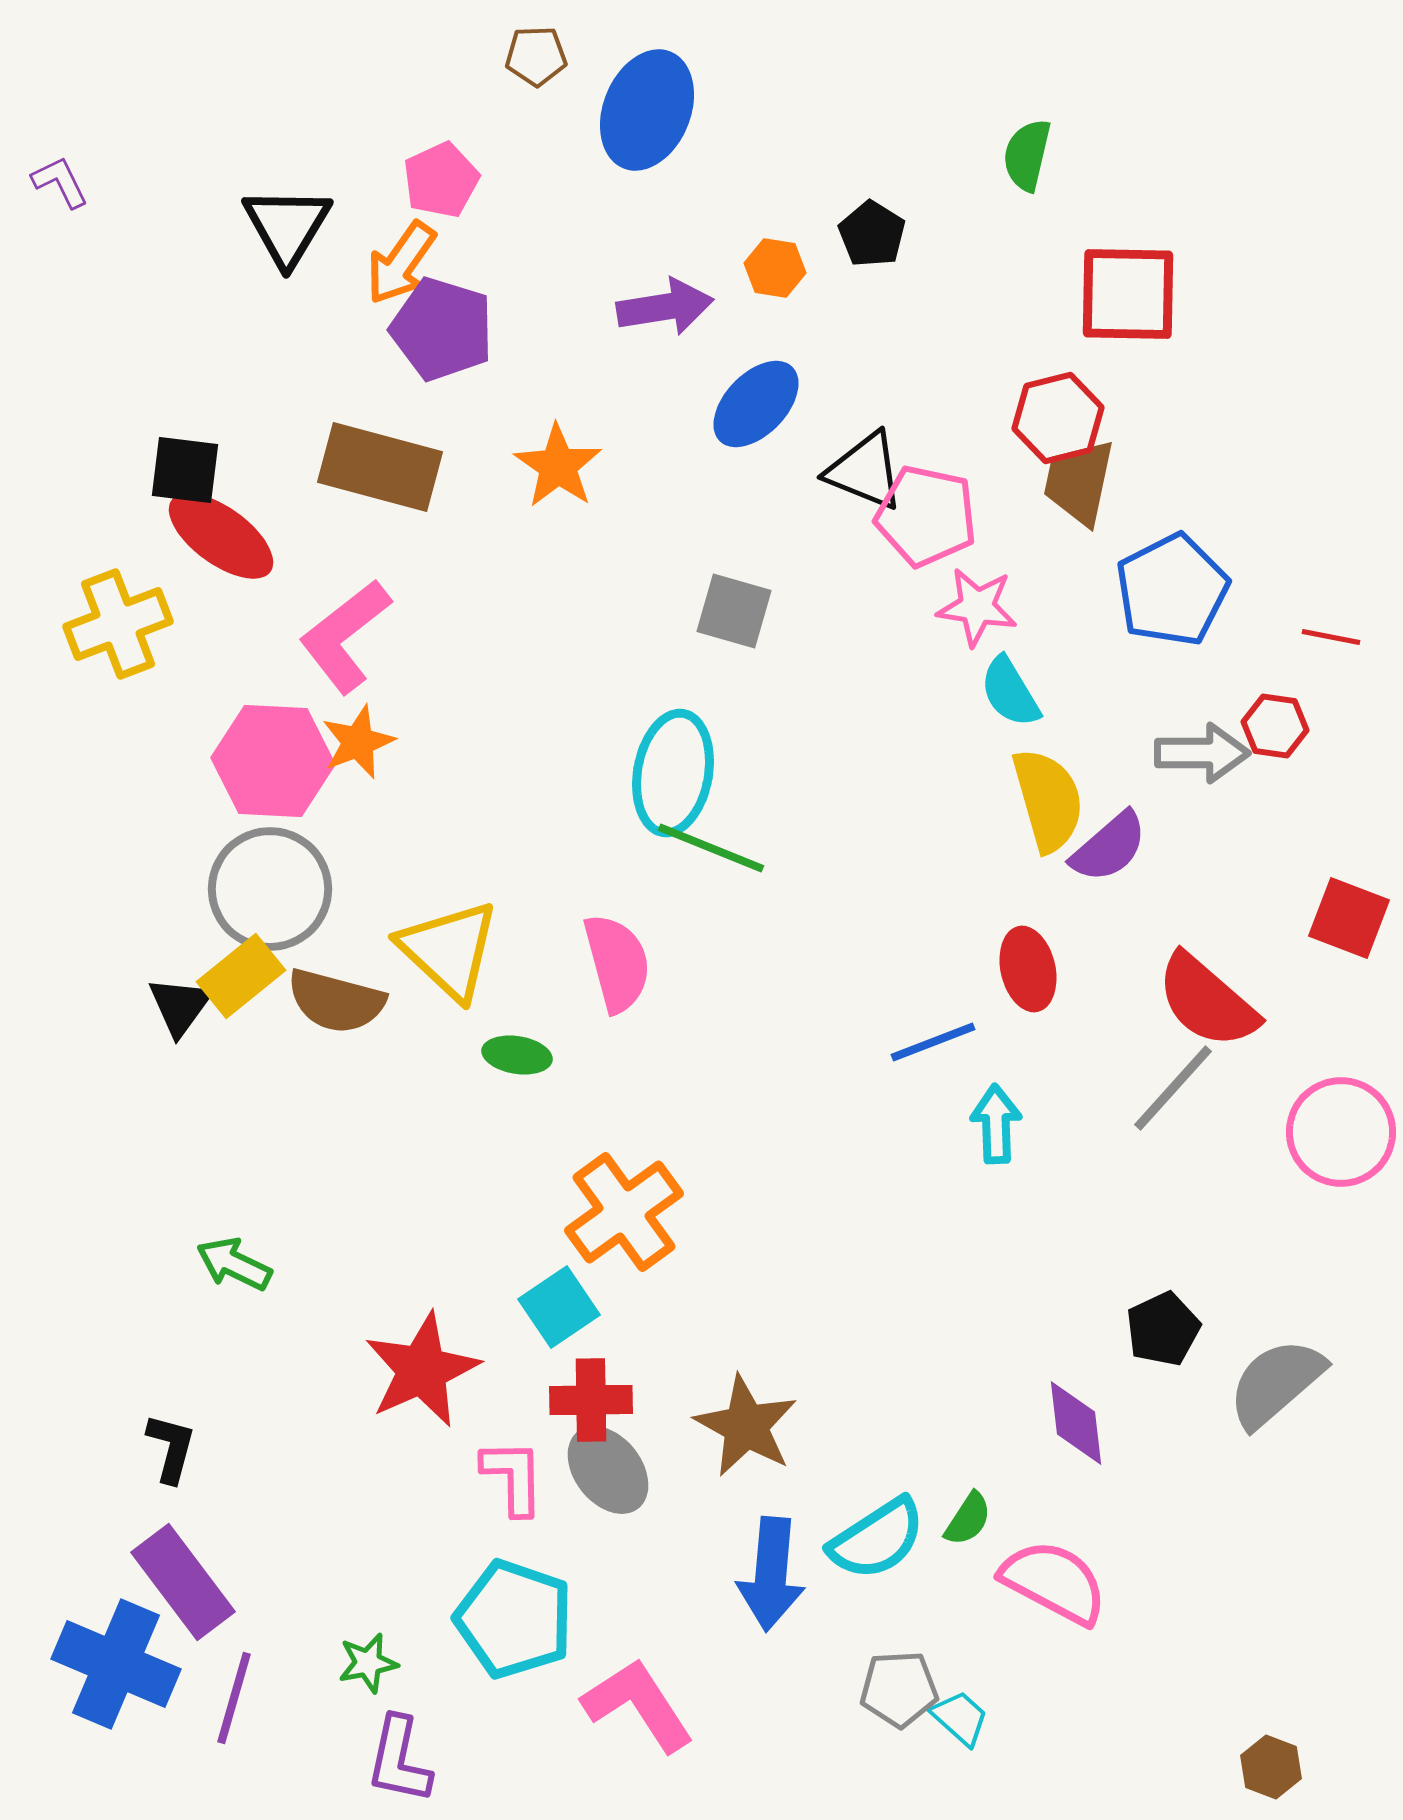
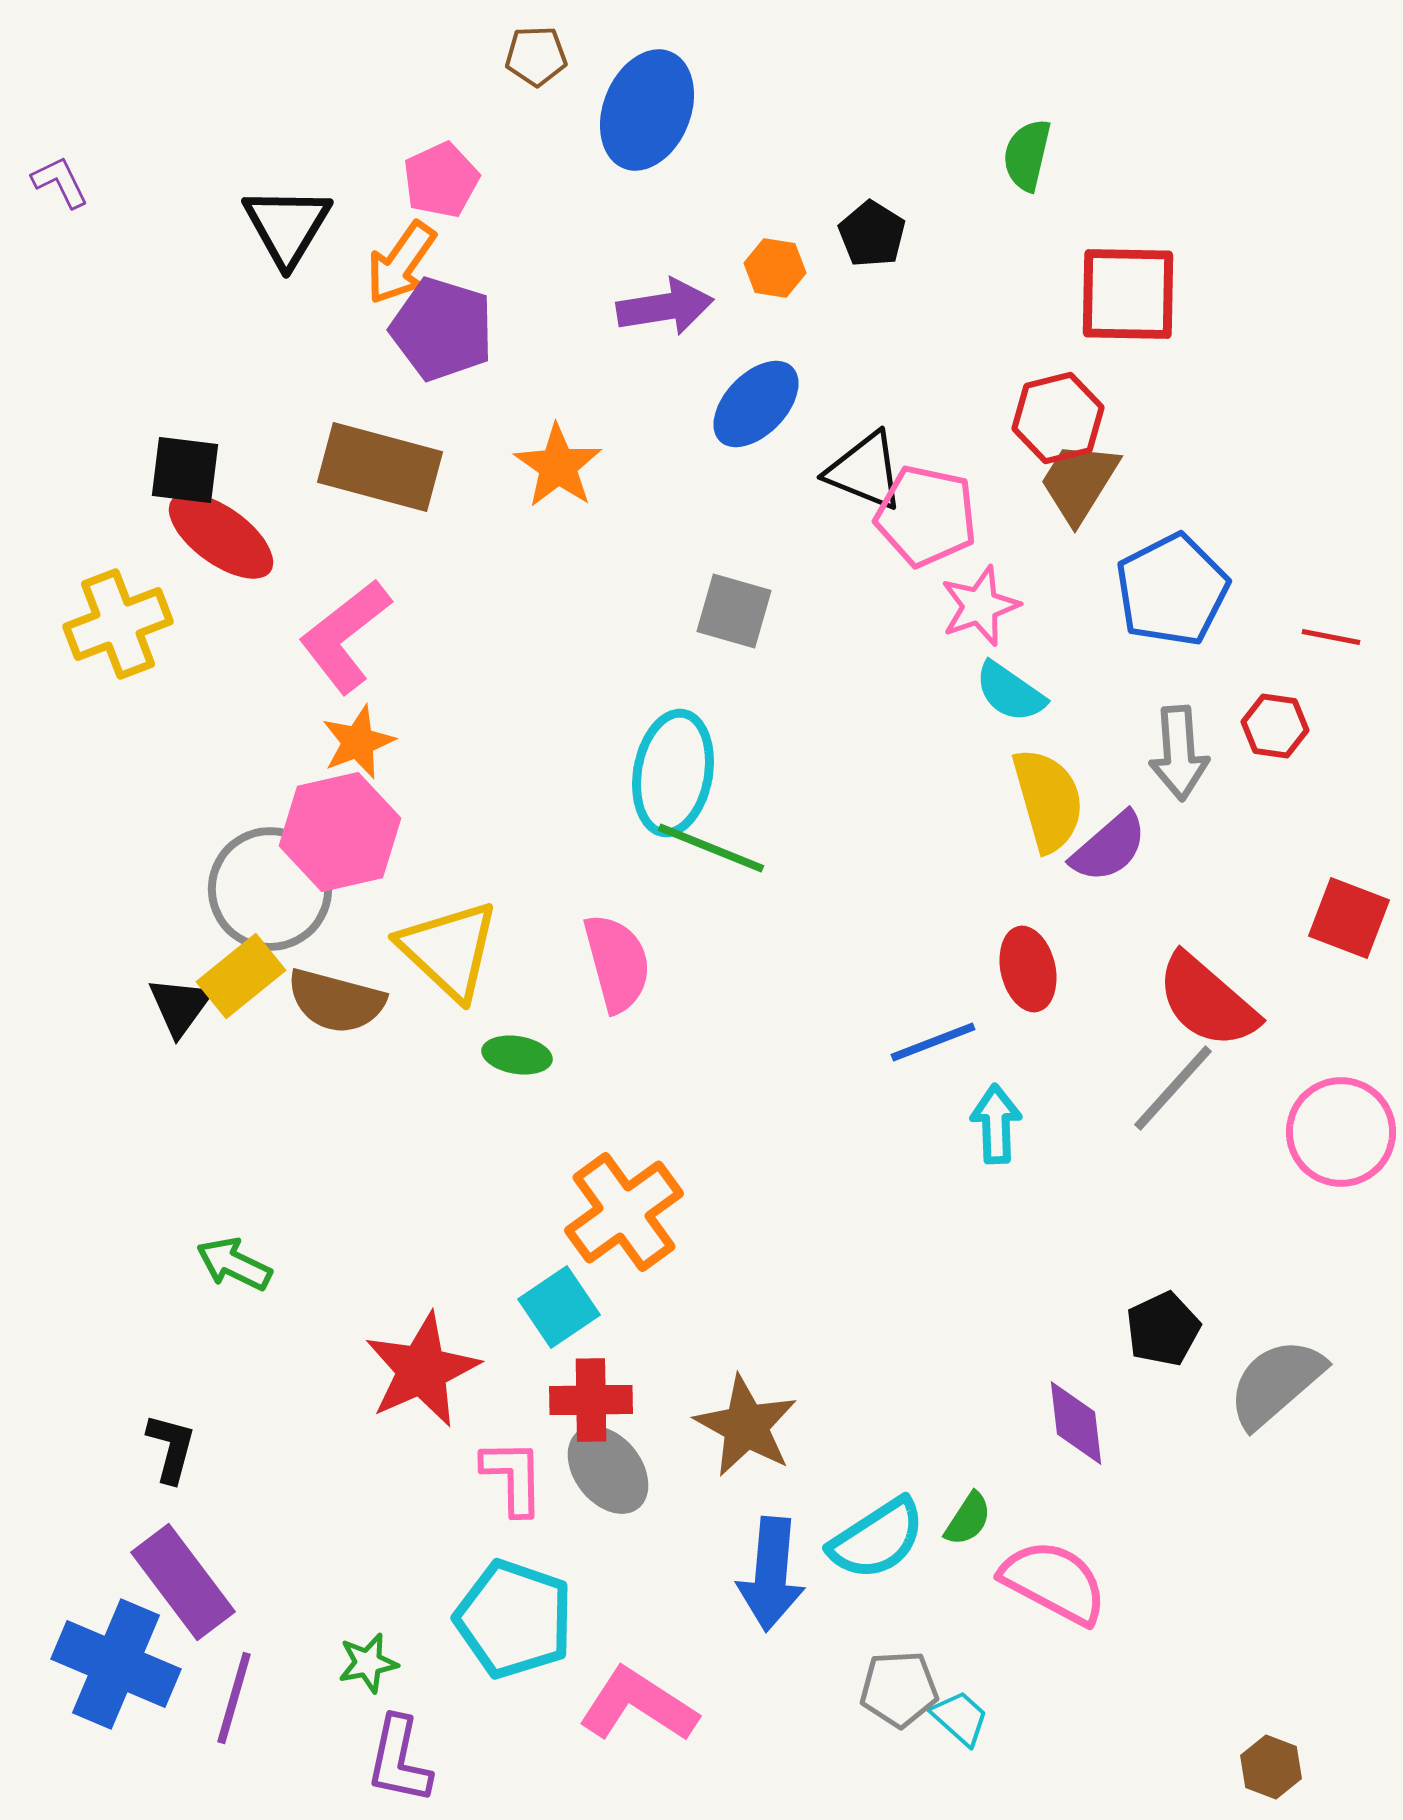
brown trapezoid at (1079, 482): rotated 20 degrees clockwise
pink star at (977, 607): moved 3 px right, 1 px up; rotated 28 degrees counterclockwise
cyan semicircle at (1010, 692): rotated 24 degrees counterclockwise
gray arrow at (1202, 753): moved 23 px left; rotated 86 degrees clockwise
pink hexagon at (273, 761): moved 67 px right, 71 px down; rotated 16 degrees counterclockwise
pink L-shape at (638, 1705): rotated 24 degrees counterclockwise
